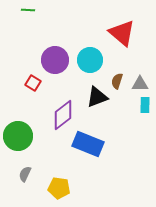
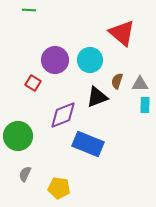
green line: moved 1 px right
purple diamond: rotated 16 degrees clockwise
